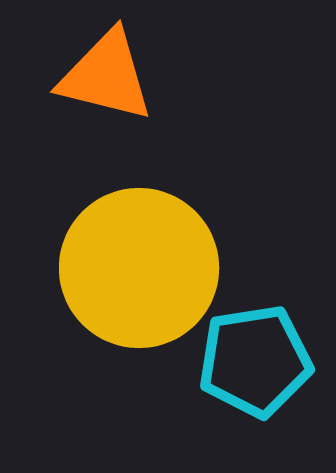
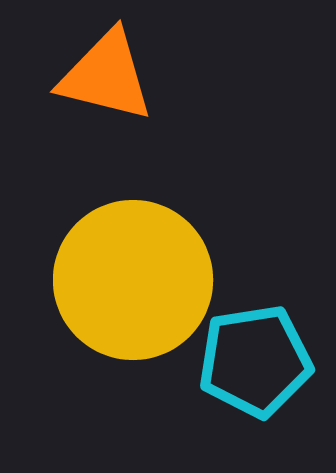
yellow circle: moved 6 px left, 12 px down
